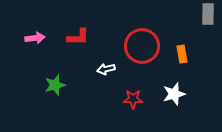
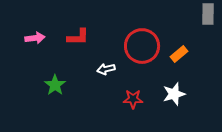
orange rectangle: moved 3 px left; rotated 60 degrees clockwise
green star: rotated 20 degrees counterclockwise
